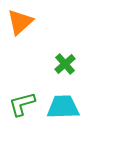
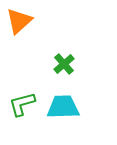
orange triangle: moved 1 px left, 1 px up
green cross: moved 1 px left
